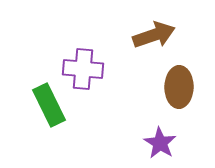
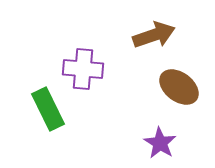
brown ellipse: rotated 54 degrees counterclockwise
green rectangle: moved 1 px left, 4 px down
